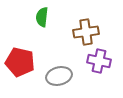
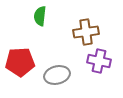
green semicircle: moved 2 px left, 1 px up
red pentagon: rotated 16 degrees counterclockwise
gray ellipse: moved 2 px left, 1 px up
